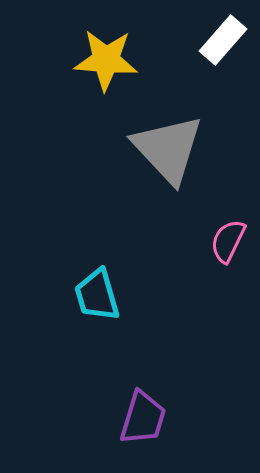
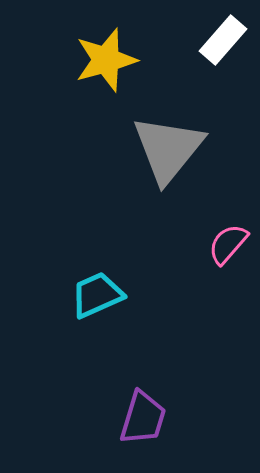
yellow star: rotated 20 degrees counterclockwise
gray triangle: rotated 22 degrees clockwise
pink semicircle: moved 3 px down; rotated 15 degrees clockwise
cyan trapezoid: rotated 82 degrees clockwise
